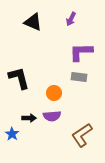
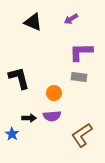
purple arrow: rotated 32 degrees clockwise
